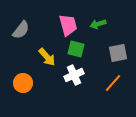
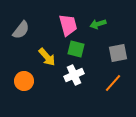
orange circle: moved 1 px right, 2 px up
